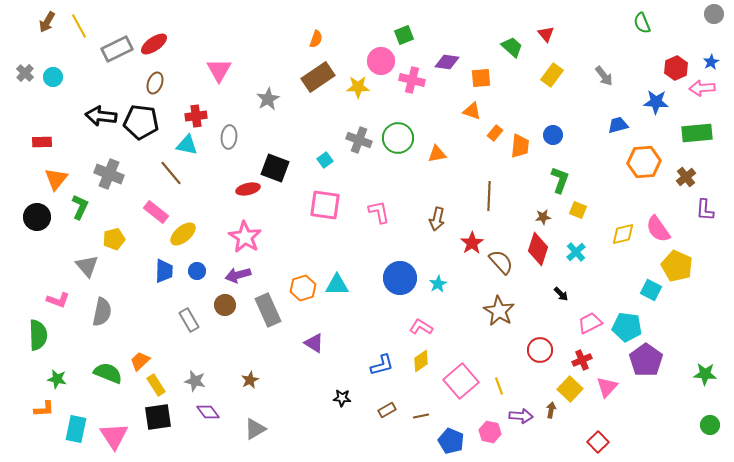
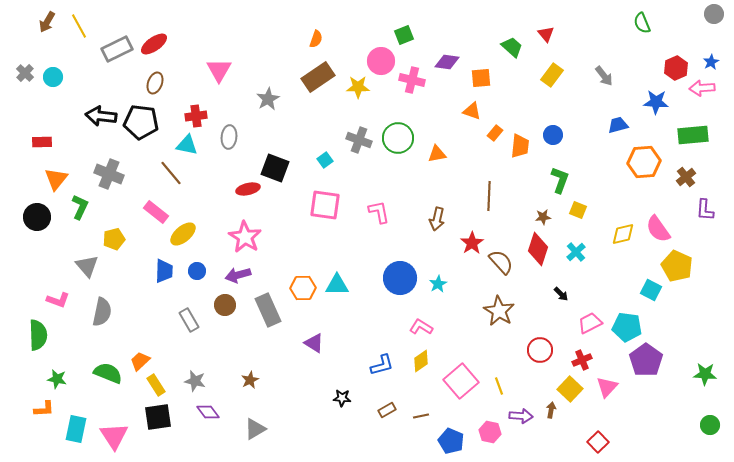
green rectangle at (697, 133): moved 4 px left, 2 px down
orange hexagon at (303, 288): rotated 15 degrees clockwise
